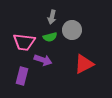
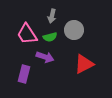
gray arrow: moved 1 px up
gray circle: moved 2 px right
pink trapezoid: moved 3 px right, 8 px up; rotated 50 degrees clockwise
purple arrow: moved 2 px right, 3 px up
purple rectangle: moved 2 px right, 2 px up
